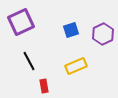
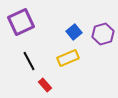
blue square: moved 3 px right, 2 px down; rotated 21 degrees counterclockwise
purple hexagon: rotated 10 degrees clockwise
yellow rectangle: moved 8 px left, 8 px up
red rectangle: moved 1 px right, 1 px up; rotated 32 degrees counterclockwise
